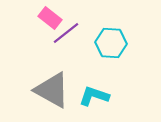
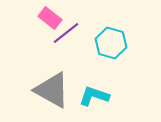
cyan hexagon: rotated 12 degrees clockwise
